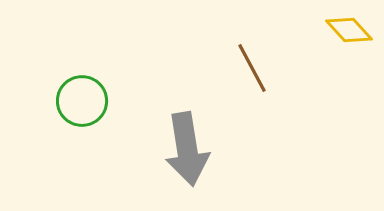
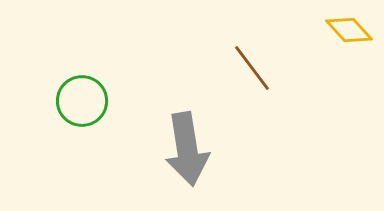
brown line: rotated 9 degrees counterclockwise
